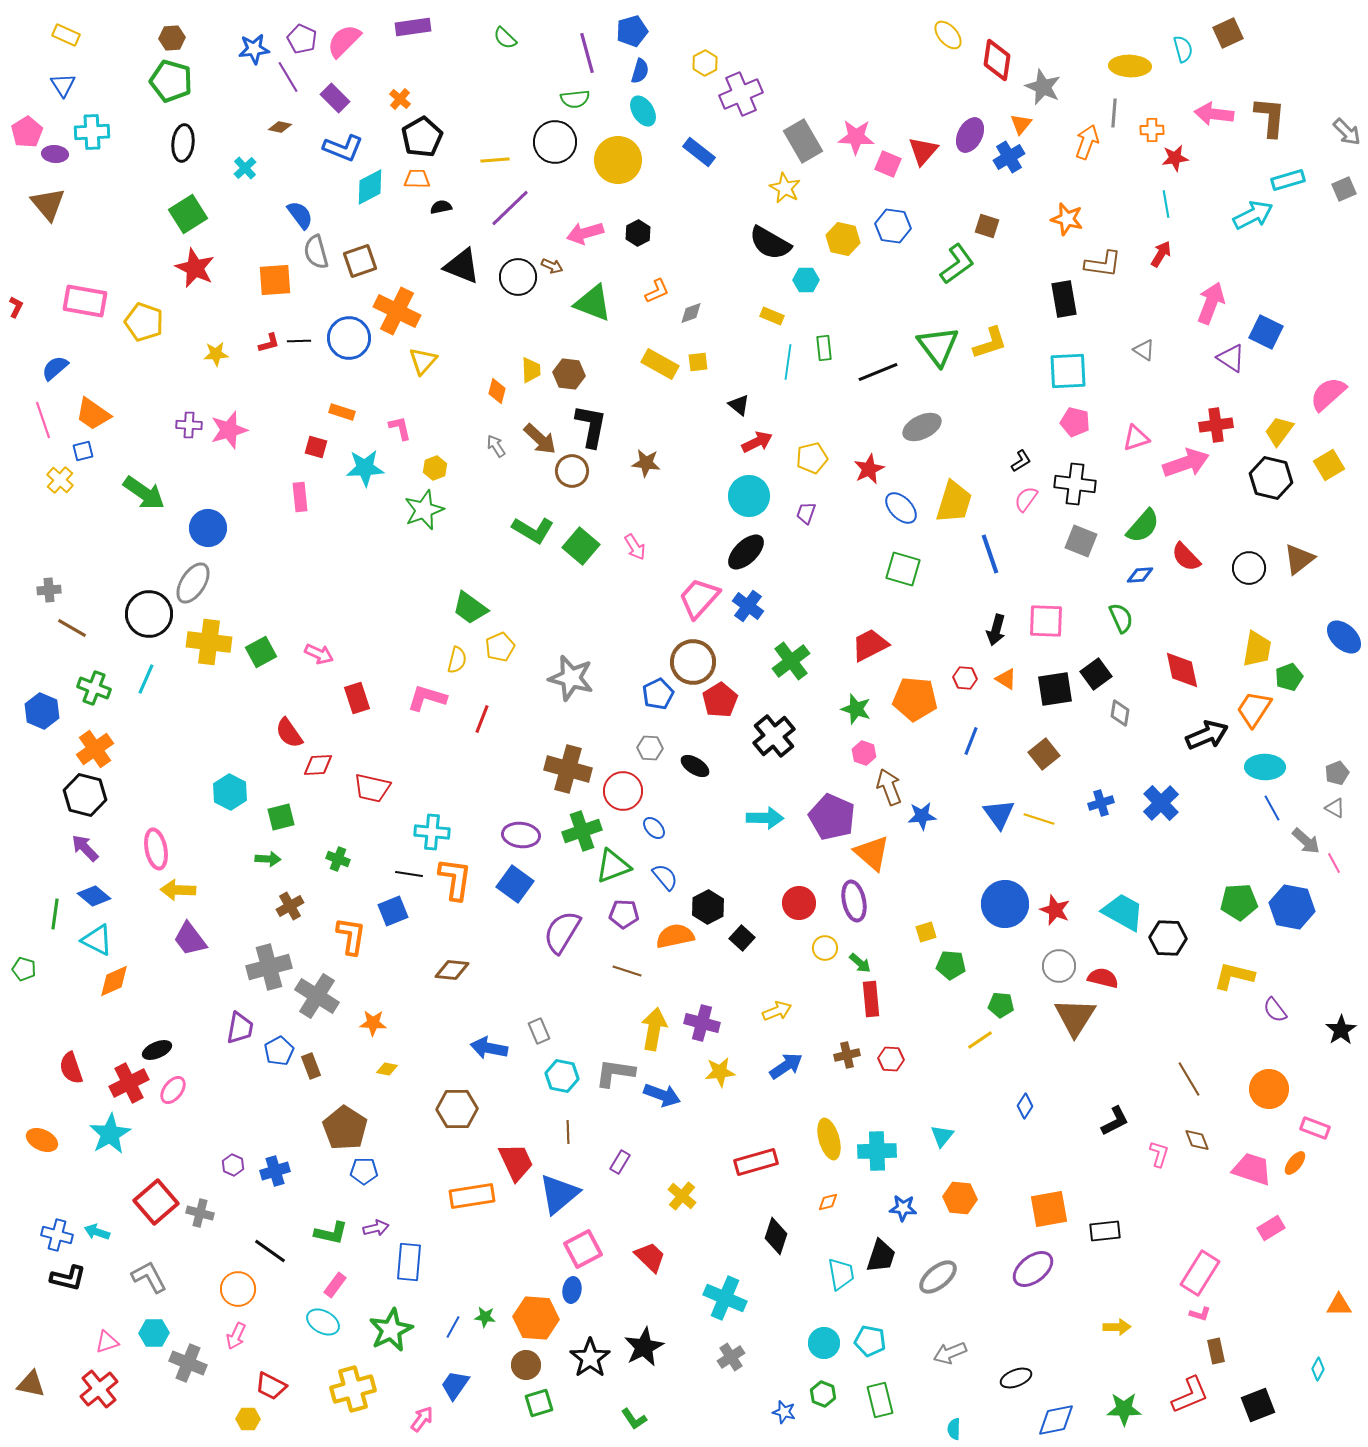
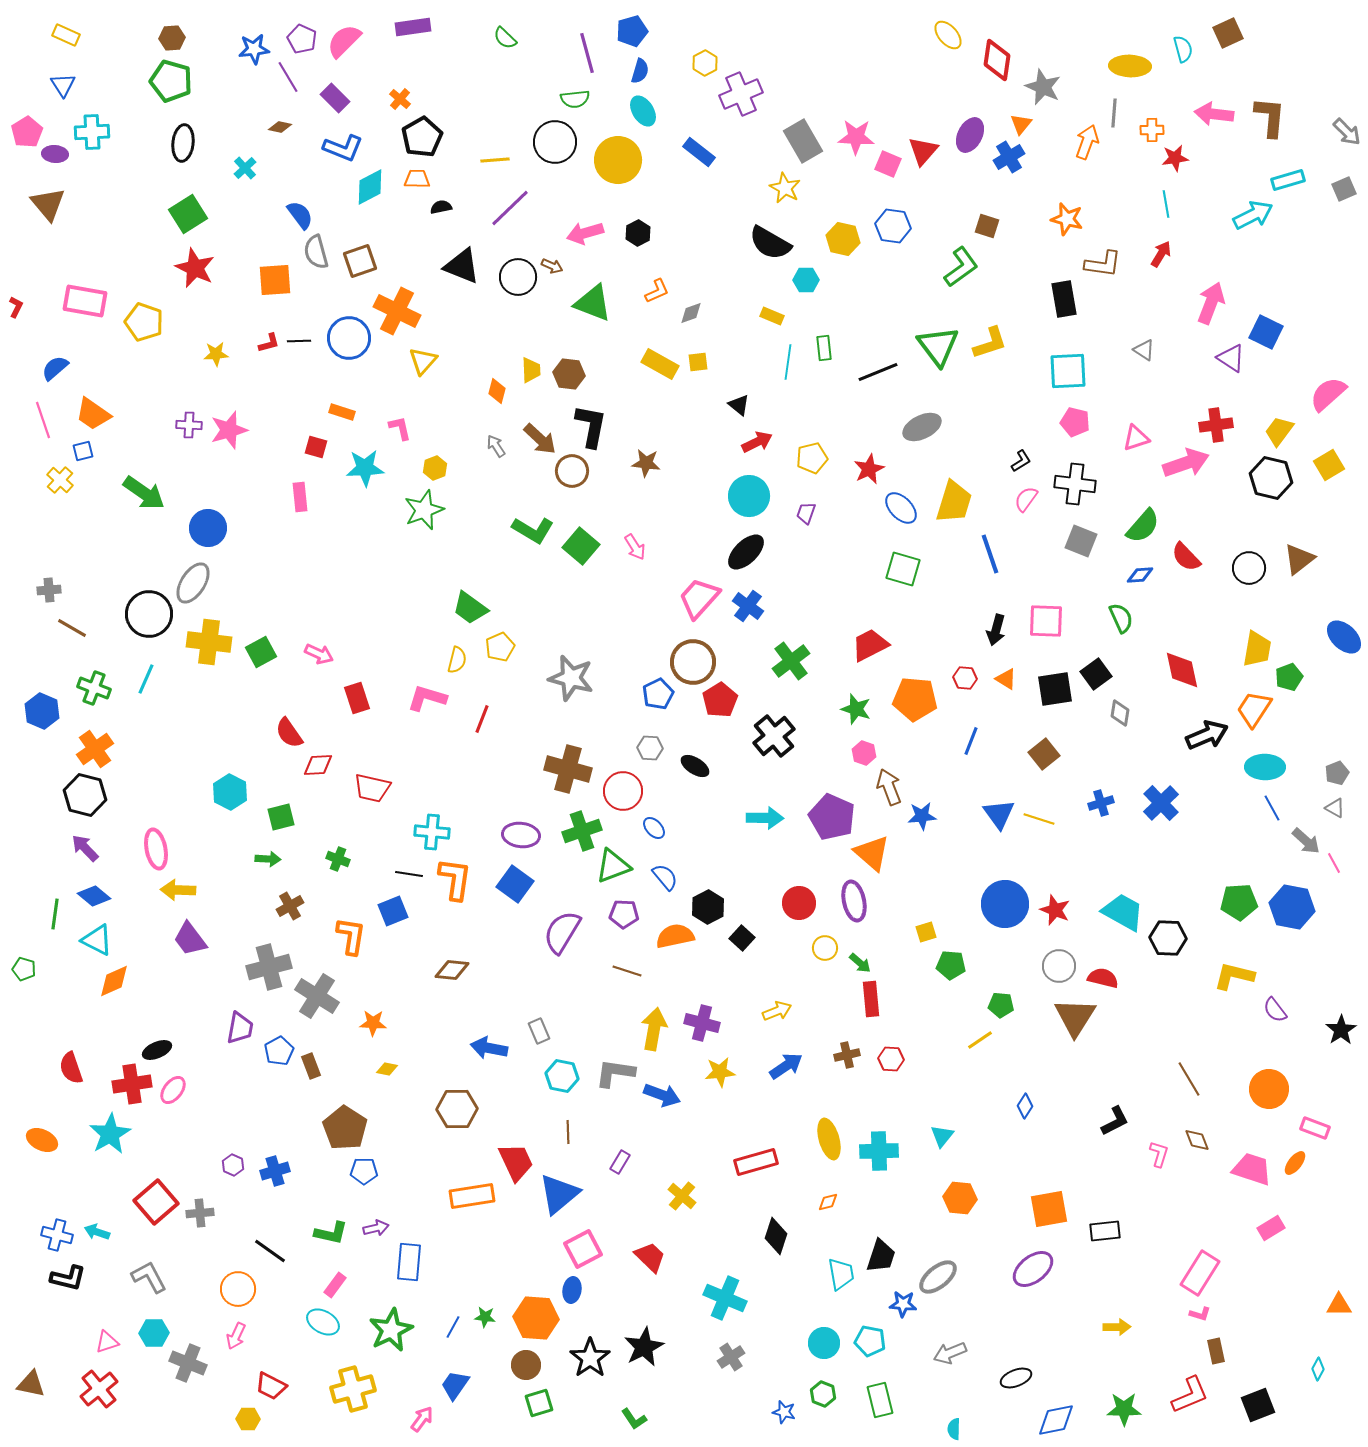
green L-shape at (957, 264): moved 4 px right, 3 px down
red cross at (129, 1083): moved 3 px right, 1 px down; rotated 18 degrees clockwise
cyan cross at (877, 1151): moved 2 px right
blue star at (903, 1208): moved 96 px down
gray cross at (200, 1213): rotated 20 degrees counterclockwise
